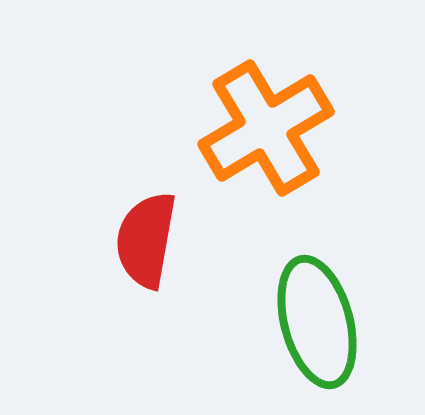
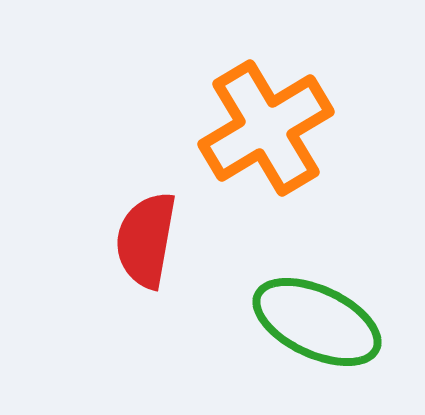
green ellipse: rotated 50 degrees counterclockwise
